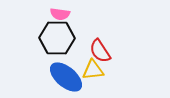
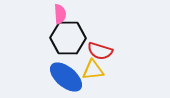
pink semicircle: rotated 102 degrees counterclockwise
black hexagon: moved 11 px right
red semicircle: rotated 40 degrees counterclockwise
